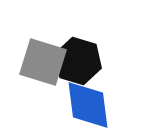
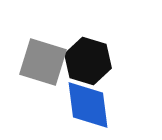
black hexagon: moved 10 px right
